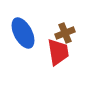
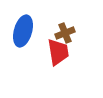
blue ellipse: moved 2 px up; rotated 44 degrees clockwise
